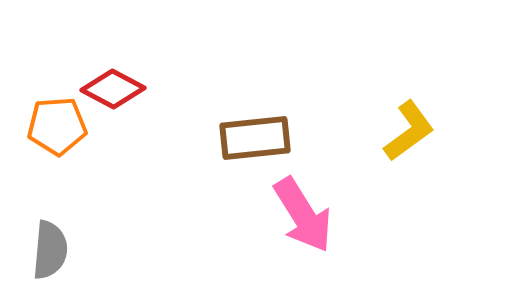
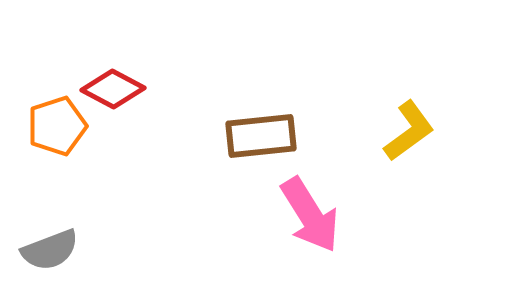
orange pentagon: rotated 14 degrees counterclockwise
brown rectangle: moved 6 px right, 2 px up
pink arrow: moved 7 px right
gray semicircle: rotated 64 degrees clockwise
